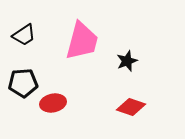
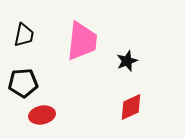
black trapezoid: rotated 45 degrees counterclockwise
pink trapezoid: rotated 9 degrees counterclockwise
red ellipse: moved 11 px left, 12 px down
red diamond: rotated 44 degrees counterclockwise
